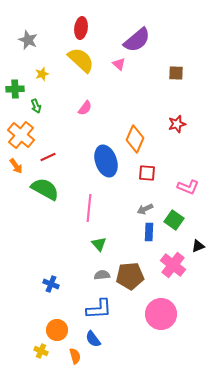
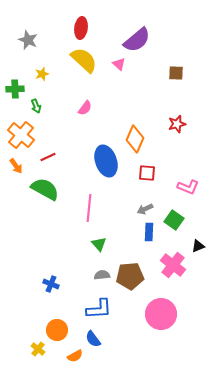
yellow semicircle: moved 3 px right
yellow cross: moved 3 px left, 2 px up; rotated 16 degrees clockwise
orange semicircle: rotated 77 degrees clockwise
